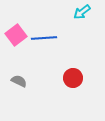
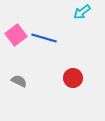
blue line: rotated 20 degrees clockwise
